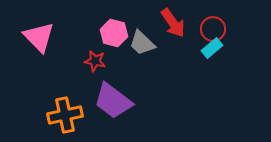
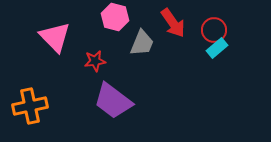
red circle: moved 1 px right, 1 px down
pink hexagon: moved 1 px right, 16 px up
pink triangle: moved 16 px right
gray trapezoid: rotated 112 degrees counterclockwise
cyan rectangle: moved 5 px right
red star: rotated 20 degrees counterclockwise
orange cross: moved 35 px left, 9 px up
